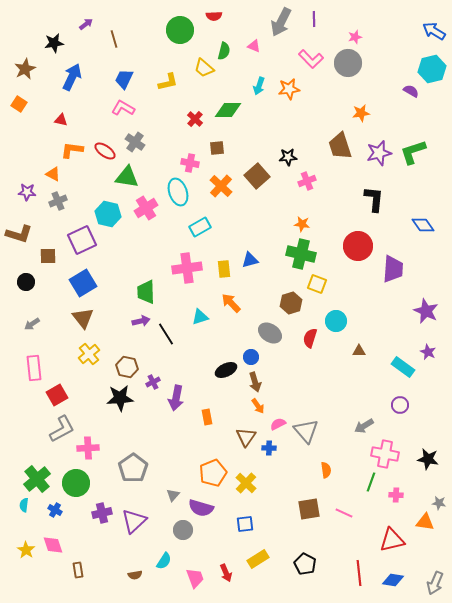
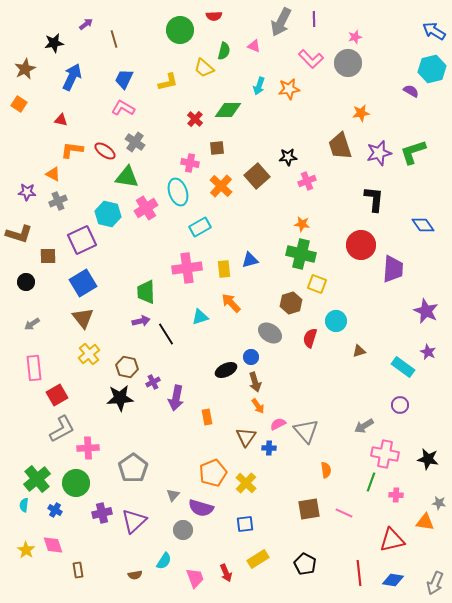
red circle at (358, 246): moved 3 px right, 1 px up
brown triangle at (359, 351): rotated 16 degrees counterclockwise
